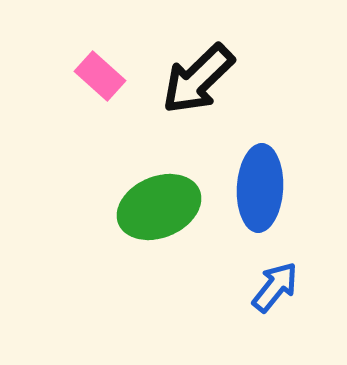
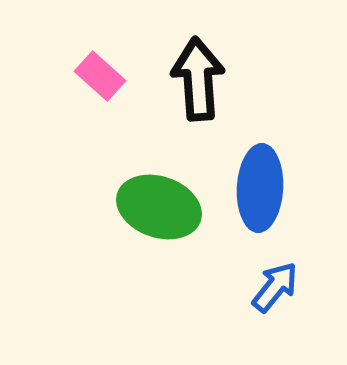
black arrow: rotated 130 degrees clockwise
green ellipse: rotated 42 degrees clockwise
